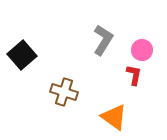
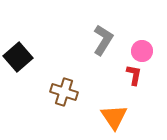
pink circle: moved 1 px down
black square: moved 4 px left, 2 px down
orange triangle: rotated 20 degrees clockwise
